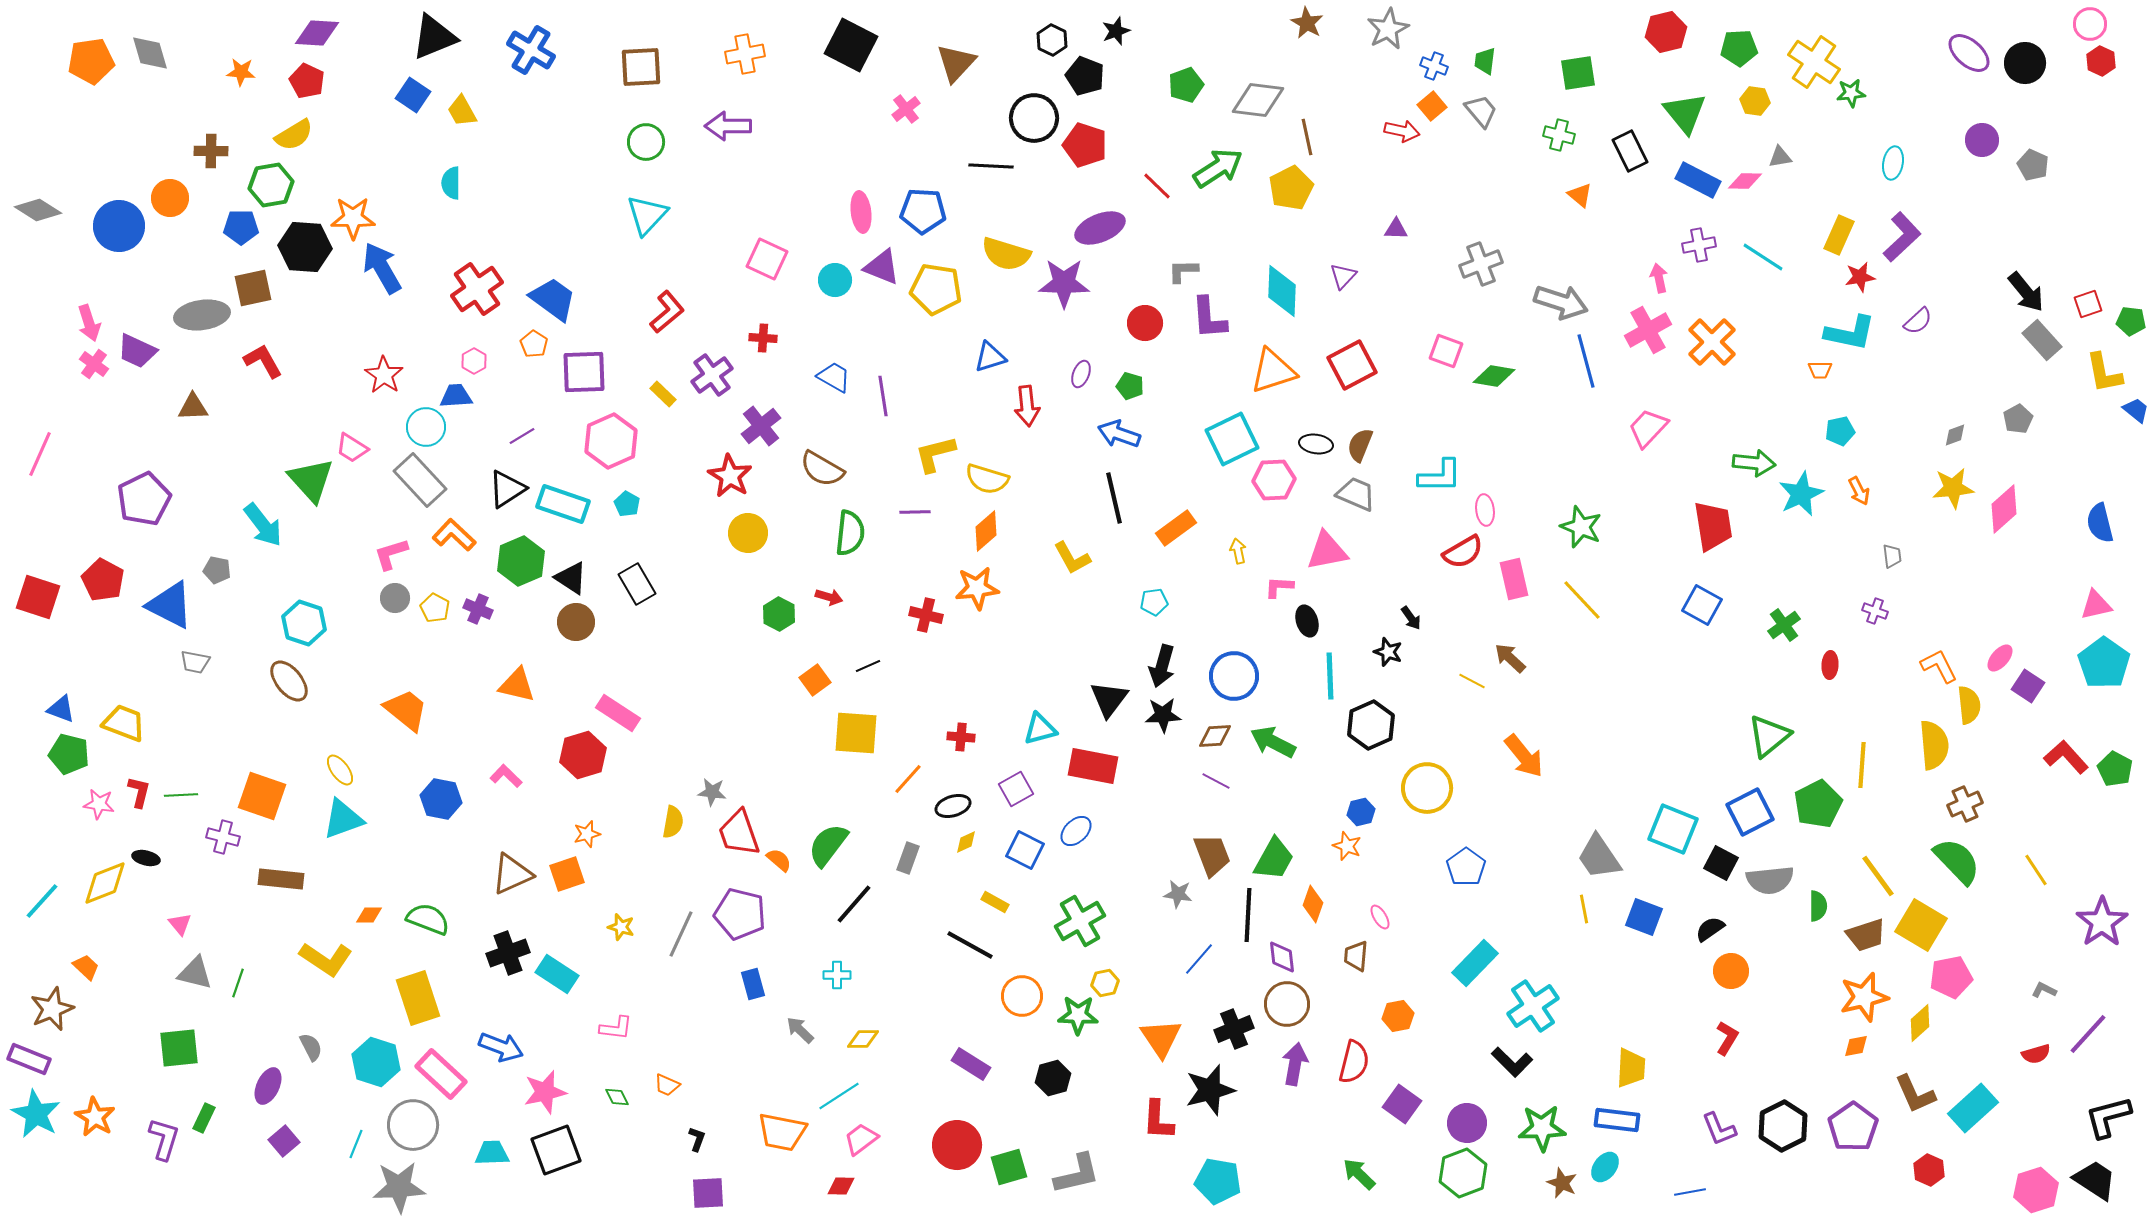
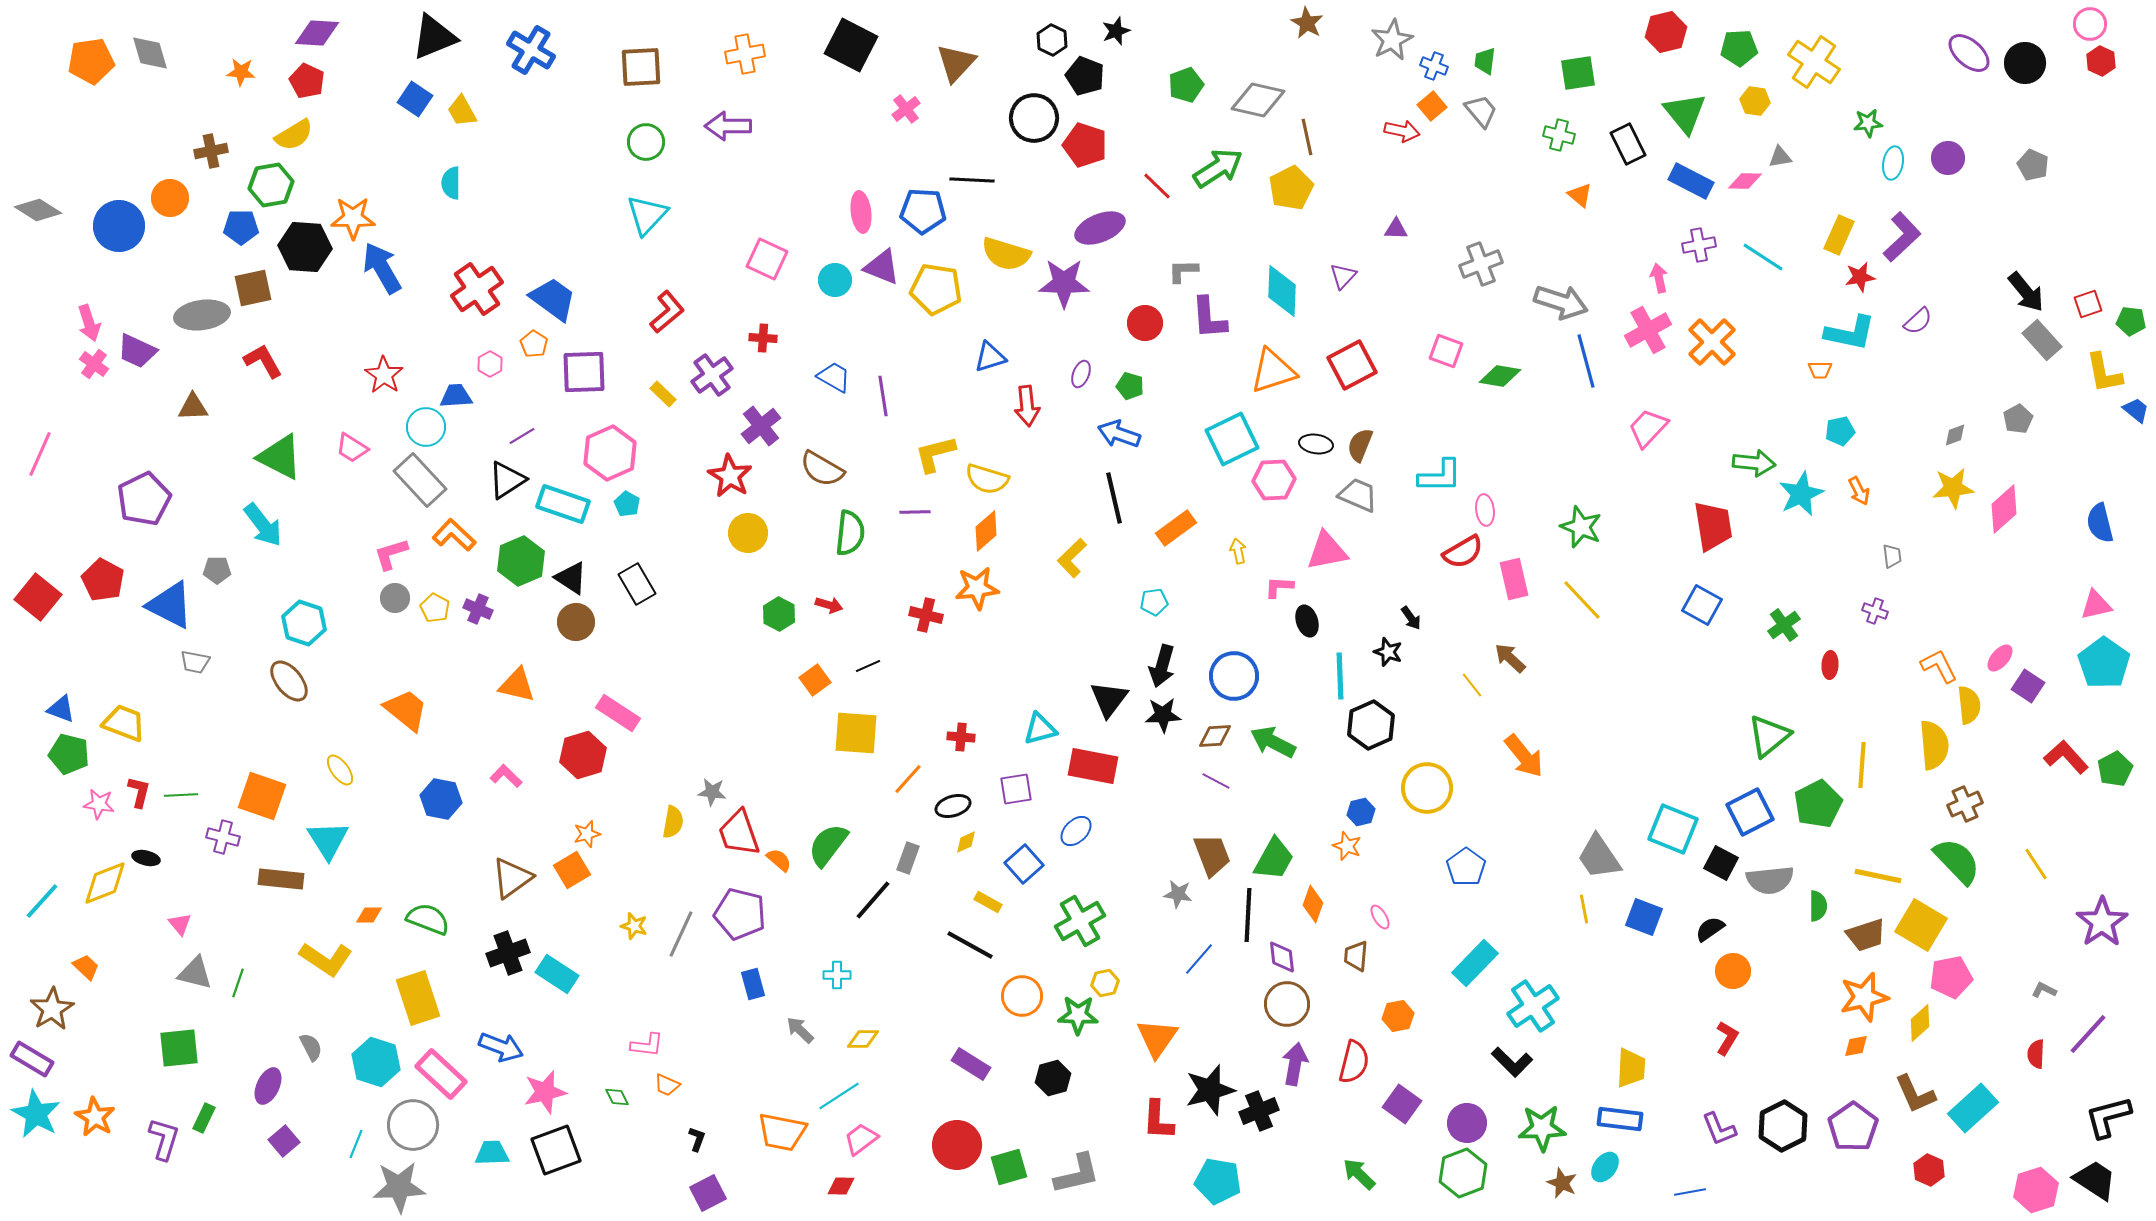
gray star at (1388, 29): moved 4 px right, 11 px down
green star at (1851, 93): moved 17 px right, 30 px down
blue square at (413, 95): moved 2 px right, 4 px down
gray diamond at (1258, 100): rotated 6 degrees clockwise
purple circle at (1982, 140): moved 34 px left, 18 px down
brown cross at (211, 151): rotated 12 degrees counterclockwise
black rectangle at (1630, 151): moved 2 px left, 7 px up
black line at (991, 166): moved 19 px left, 14 px down
blue rectangle at (1698, 180): moved 7 px left, 1 px down
pink hexagon at (474, 361): moved 16 px right, 3 px down
green diamond at (1494, 376): moved 6 px right
pink hexagon at (611, 441): moved 1 px left, 12 px down
green triangle at (311, 480): moved 31 px left, 23 px up; rotated 21 degrees counterclockwise
black triangle at (507, 489): moved 9 px up
gray trapezoid at (1356, 494): moved 2 px right, 1 px down
yellow L-shape at (1072, 558): rotated 75 degrees clockwise
gray pentagon at (217, 570): rotated 12 degrees counterclockwise
red square at (38, 597): rotated 21 degrees clockwise
red arrow at (829, 597): moved 8 px down
cyan line at (1330, 676): moved 10 px right
yellow line at (1472, 681): moved 4 px down; rotated 24 degrees clockwise
green pentagon at (2115, 769): rotated 16 degrees clockwise
purple square at (1016, 789): rotated 20 degrees clockwise
cyan triangle at (343, 819): moved 15 px left, 21 px down; rotated 42 degrees counterclockwise
blue square at (1025, 850): moved 1 px left, 14 px down; rotated 21 degrees clockwise
yellow line at (2036, 870): moved 6 px up
brown triangle at (512, 874): moved 4 px down; rotated 12 degrees counterclockwise
orange square at (567, 874): moved 5 px right, 4 px up; rotated 12 degrees counterclockwise
yellow line at (1878, 876): rotated 42 degrees counterclockwise
yellow rectangle at (995, 902): moved 7 px left
black line at (854, 904): moved 19 px right, 4 px up
yellow star at (621, 927): moved 13 px right, 1 px up
orange circle at (1731, 971): moved 2 px right
brown star at (52, 1009): rotated 9 degrees counterclockwise
pink L-shape at (616, 1028): moved 31 px right, 17 px down
black cross at (1234, 1029): moved 25 px right, 82 px down
orange triangle at (1161, 1038): moved 4 px left; rotated 9 degrees clockwise
red semicircle at (2036, 1054): rotated 108 degrees clockwise
purple rectangle at (29, 1059): moved 3 px right; rotated 9 degrees clockwise
blue rectangle at (1617, 1120): moved 3 px right, 1 px up
purple square at (708, 1193): rotated 24 degrees counterclockwise
